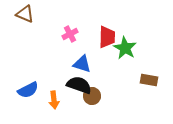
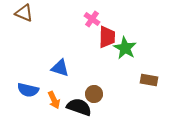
brown triangle: moved 1 px left, 1 px up
pink cross: moved 22 px right, 15 px up; rotated 28 degrees counterclockwise
blue triangle: moved 22 px left, 4 px down
black semicircle: moved 22 px down
blue semicircle: rotated 40 degrees clockwise
brown circle: moved 2 px right, 2 px up
orange arrow: rotated 18 degrees counterclockwise
